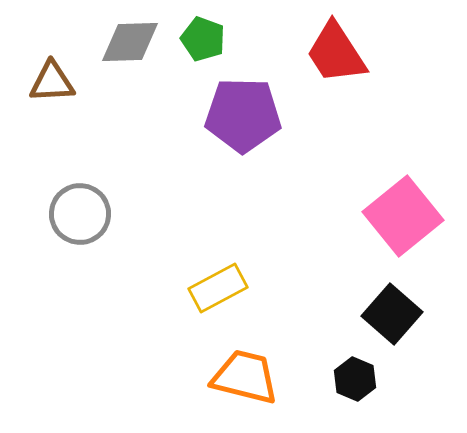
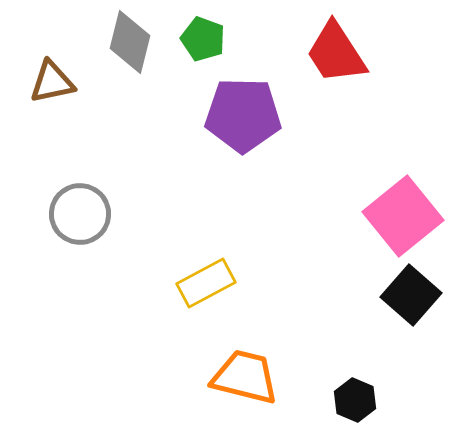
gray diamond: rotated 74 degrees counterclockwise
brown triangle: rotated 9 degrees counterclockwise
yellow rectangle: moved 12 px left, 5 px up
black square: moved 19 px right, 19 px up
black hexagon: moved 21 px down
